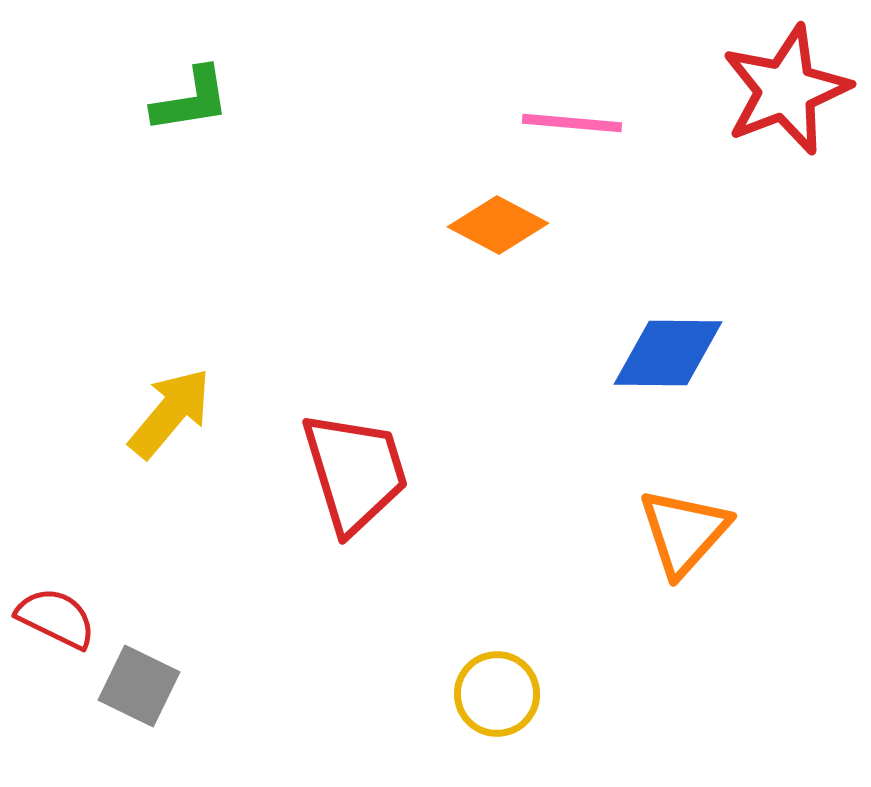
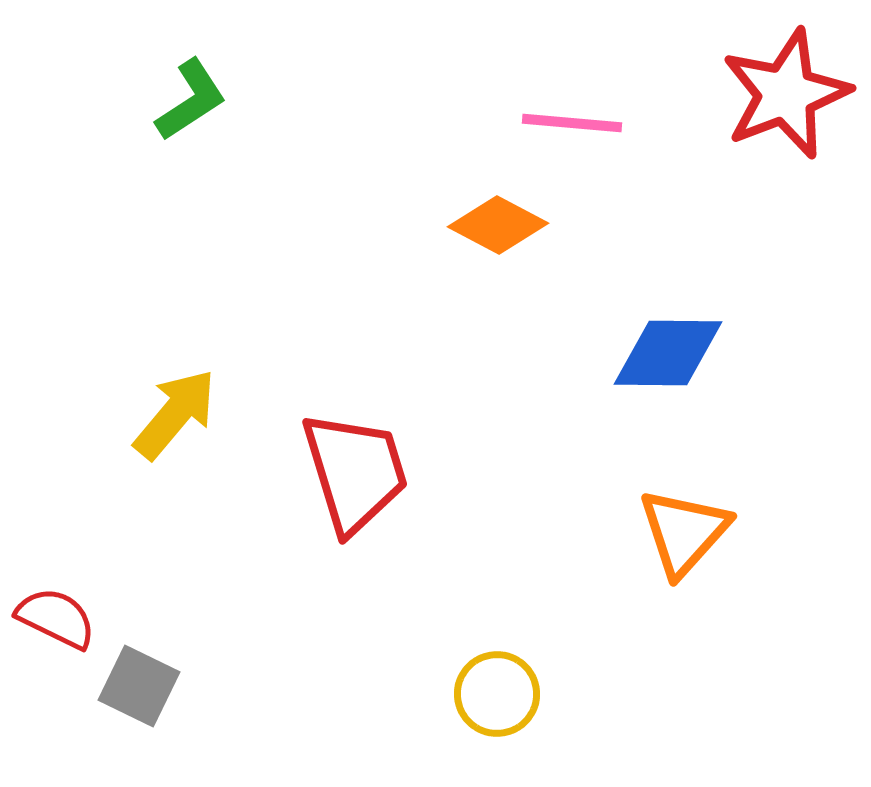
red star: moved 4 px down
green L-shape: rotated 24 degrees counterclockwise
yellow arrow: moved 5 px right, 1 px down
